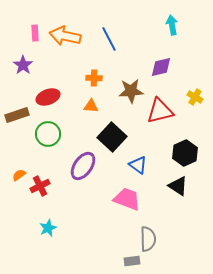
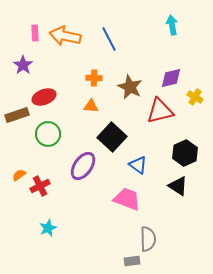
purple diamond: moved 10 px right, 11 px down
brown star: moved 1 px left, 4 px up; rotated 30 degrees clockwise
red ellipse: moved 4 px left
